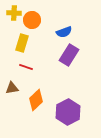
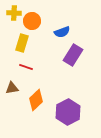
orange circle: moved 1 px down
blue semicircle: moved 2 px left
purple rectangle: moved 4 px right
